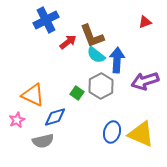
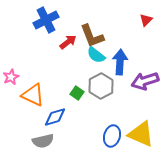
red triangle: moved 1 px right, 2 px up; rotated 24 degrees counterclockwise
blue arrow: moved 3 px right, 2 px down
pink star: moved 6 px left, 43 px up
blue ellipse: moved 4 px down
